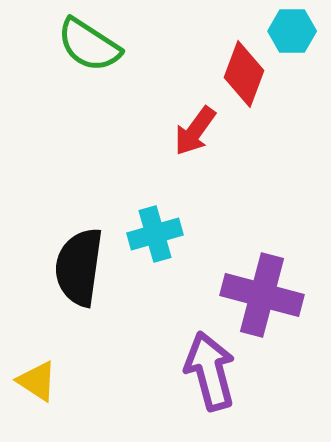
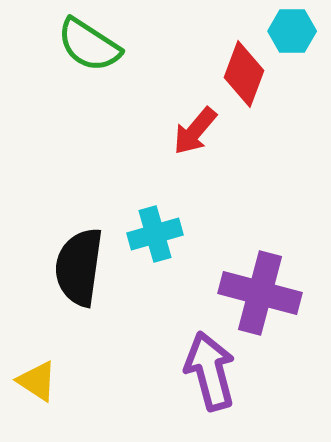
red arrow: rotated 4 degrees clockwise
purple cross: moved 2 px left, 2 px up
